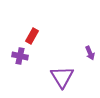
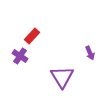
red rectangle: rotated 14 degrees clockwise
purple cross: rotated 21 degrees clockwise
